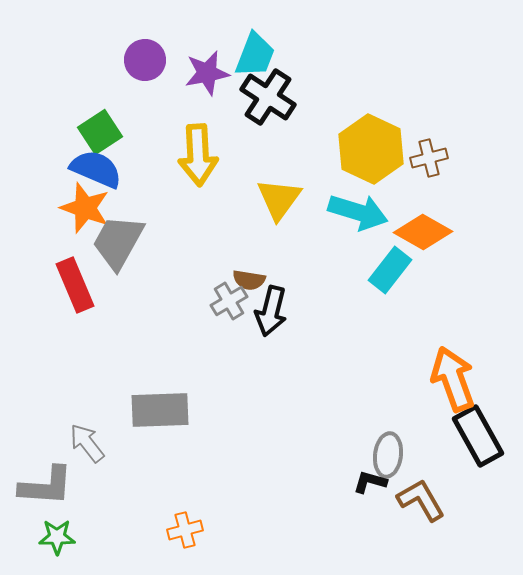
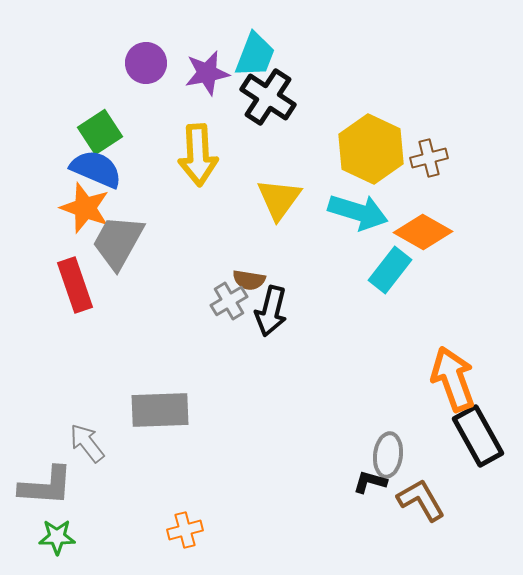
purple circle: moved 1 px right, 3 px down
red rectangle: rotated 4 degrees clockwise
